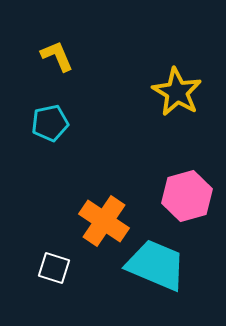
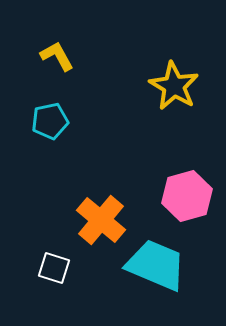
yellow L-shape: rotated 6 degrees counterclockwise
yellow star: moved 3 px left, 6 px up
cyan pentagon: moved 2 px up
orange cross: moved 3 px left, 1 px up; rotated 6 degrees clockwise
